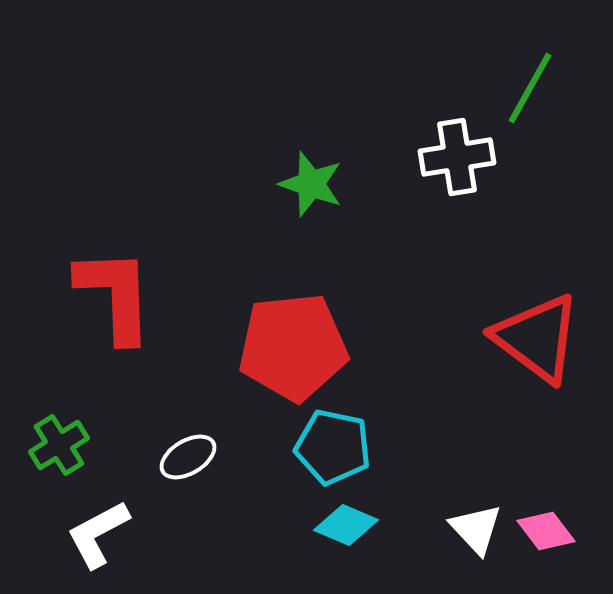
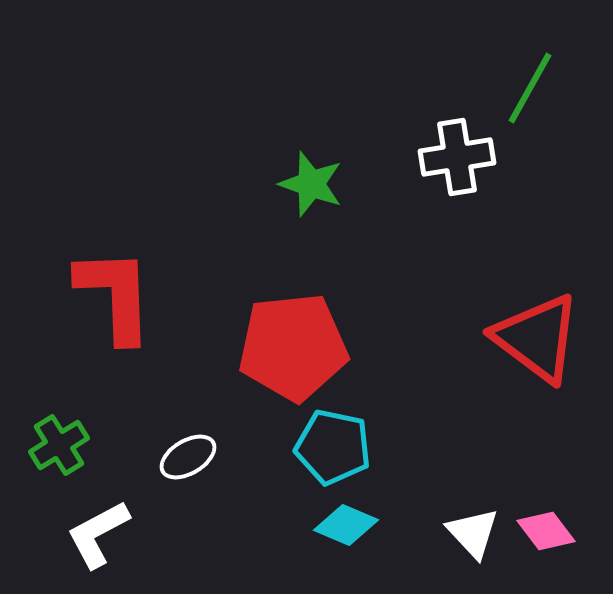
white triangle: moved 3 px left, 4 px down
